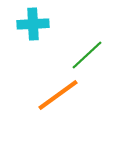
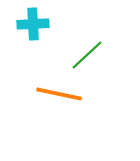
orange line: moved 1 px right, 1 px up; rotated 48 degrees clockwise
